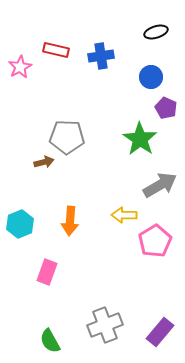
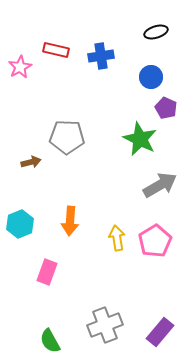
green star: rotated 8 degrees counterclockwise
brown arrow: moved 13 px left
yellow arrow: moved 7 px left, 23 px down; rotated 80 degrees clockwise
